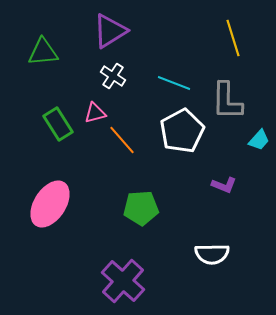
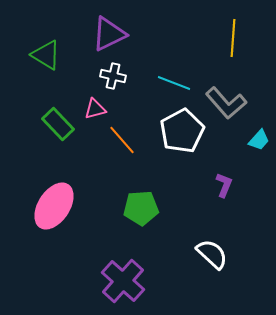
purple triangle: moved 1 px left, 3 px down; rotated 6 degrees clockwise
yellow line: rotated 21 degrees clockwise
green triangle: moved 3 px right, 3 px down; rotated 36 degrees clockwise
white cross: rotated 20 degrees counterclockwise
gray L-shape: moved 1 px left, 2 px down; rotated 42 degrees counterclockwise
pink triangle: moved 4 px up
green rectangle: rotated 12 degrees counterclockwise
purple L-shape: rotated 90 degrees counterclockwise
pink ellipse: moved 4 px right, 2 px down
white semicircle: rotated 136 degrees counterclockwise
